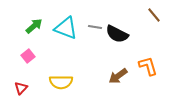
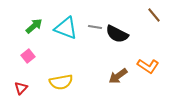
orange L-shape: rotated 140 degrees clockwise
yellow semicircle: rotated 10 degrees counterclockwise
